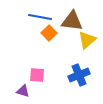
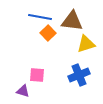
orange square: moved 1 px left
yellow triangle: moved 1 px left, 4 px down; rotated 24 degrees clockwise
